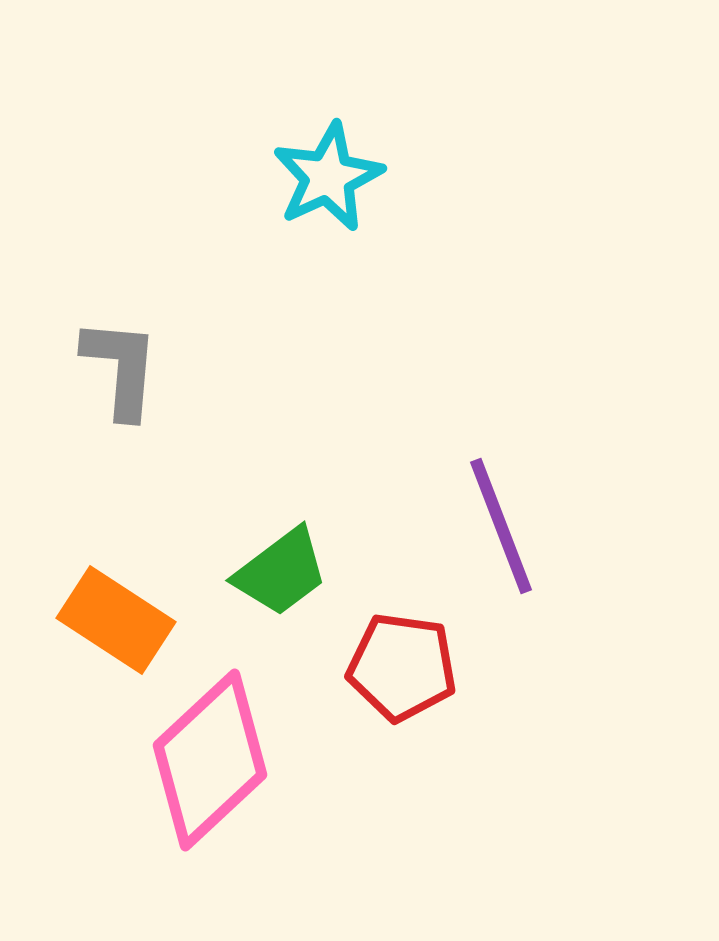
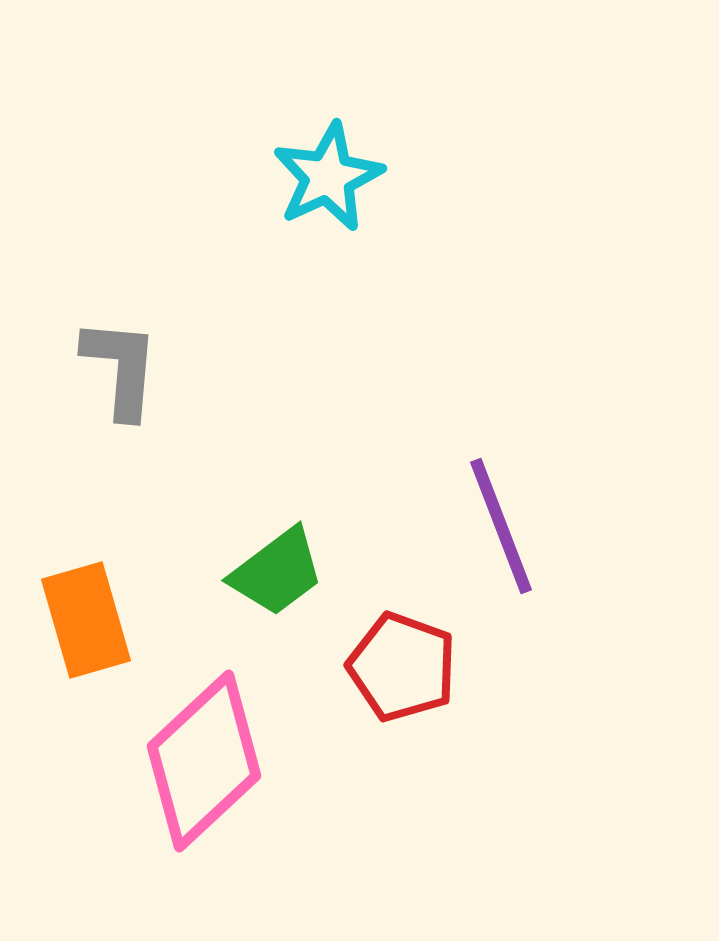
green trapezoid: moved 4 px left
orange rectangle: moved 30 px left; rotated 41 degrees clockwise
red pentagon: rotated 12 degrees clockwise
pink diamond: moved 6 px left, 1 px down
